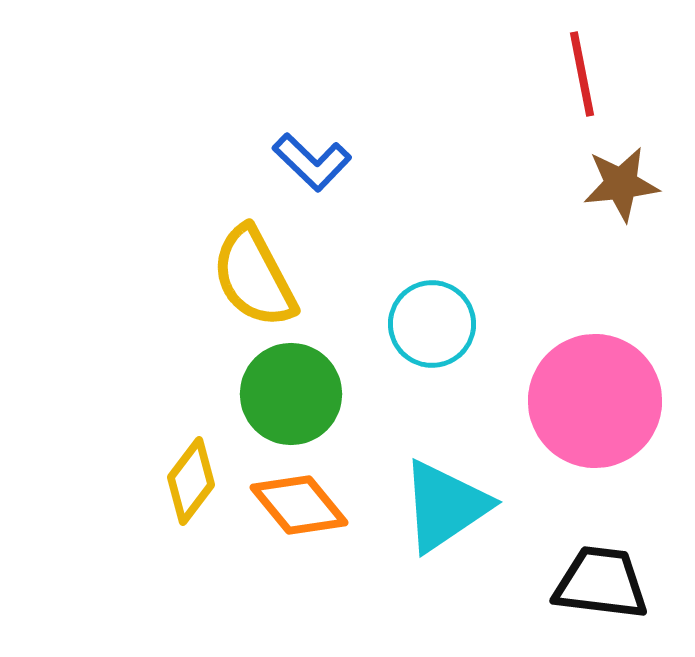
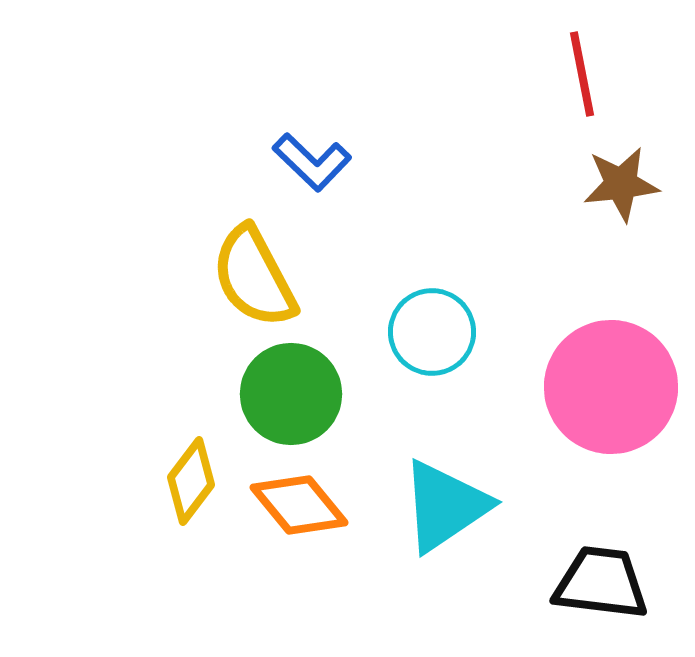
cyan circle: moved 8 px down
pink circle: moved 16 px right, 14 px up
